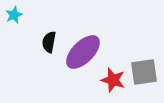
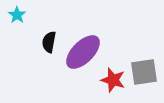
cyan star: moved 3 px right; rotated 12 degrees counterclockwise
